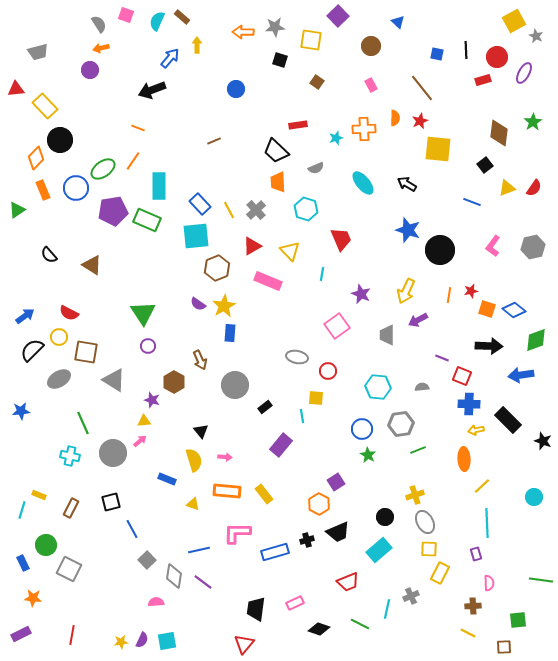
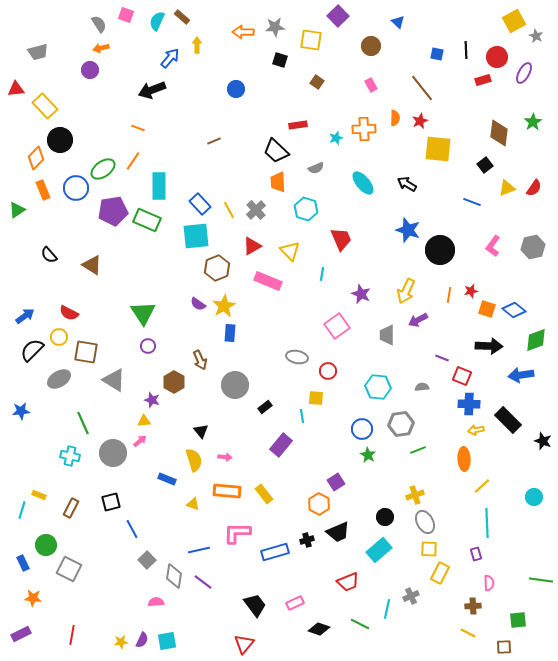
black trapezoid at (256, 609): moved 1 px left, 4 px up; rotated 135 degrees clockwise
